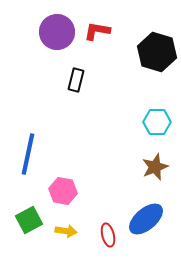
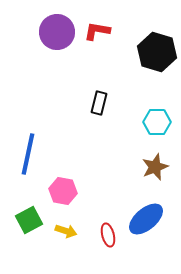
black rectangle: moved 23 px right, 23 px down
yellow arrow: rotated 10 degrees clockwise
